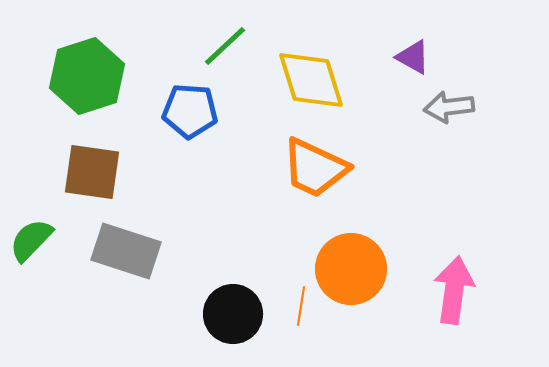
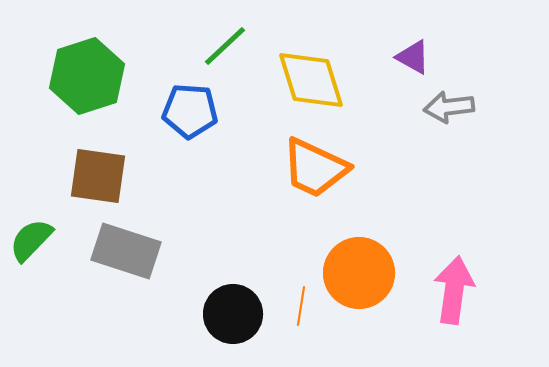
brown square: moved 6 px right, 4 px down
orange circle: moved 8 px right, 4 px down
